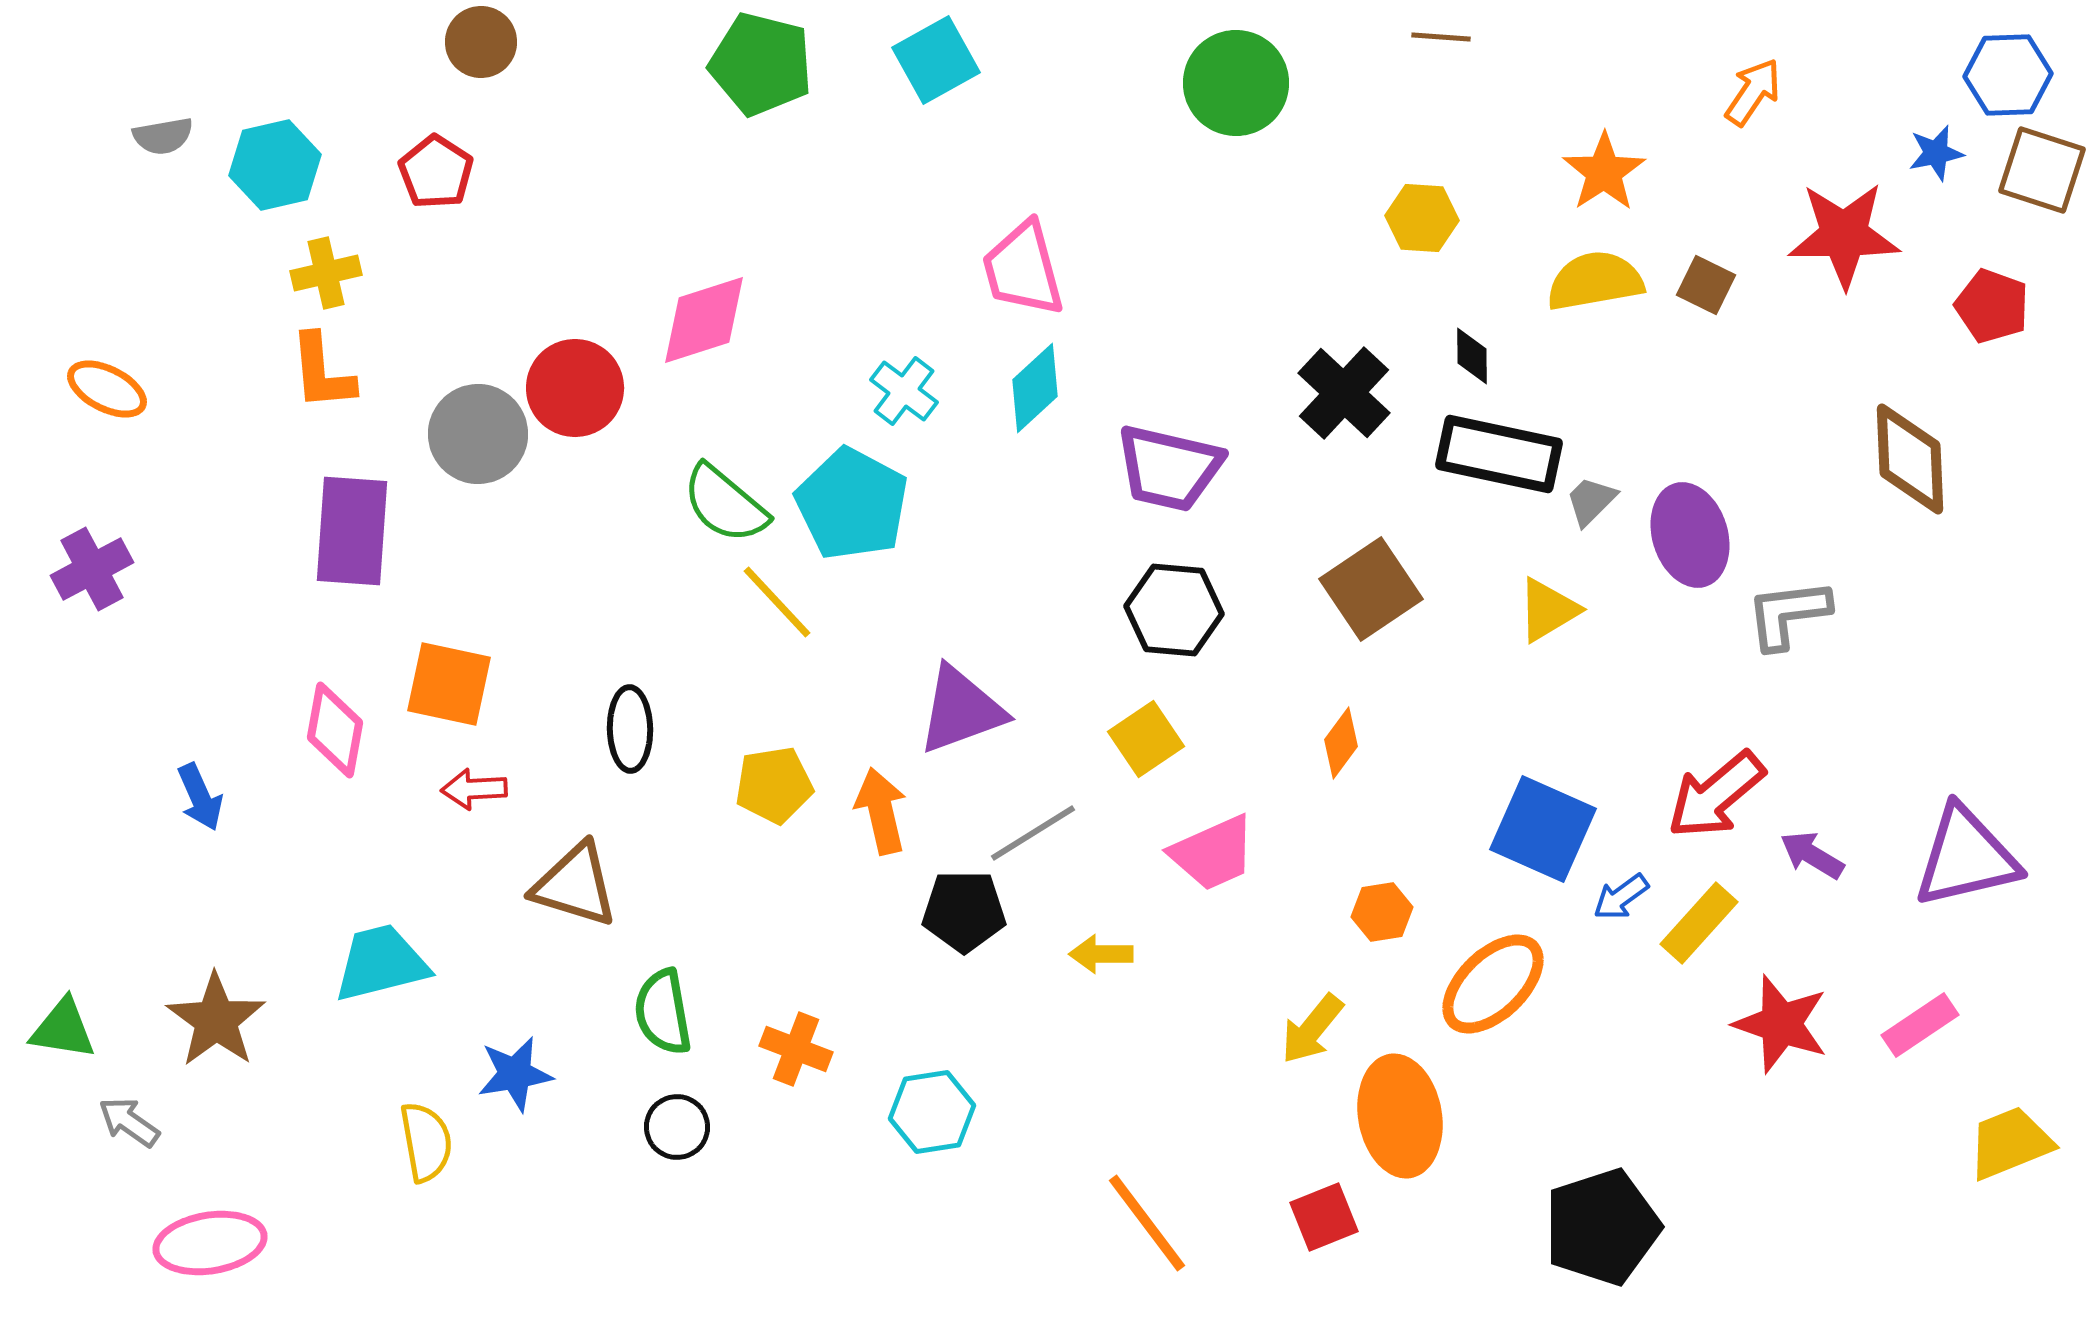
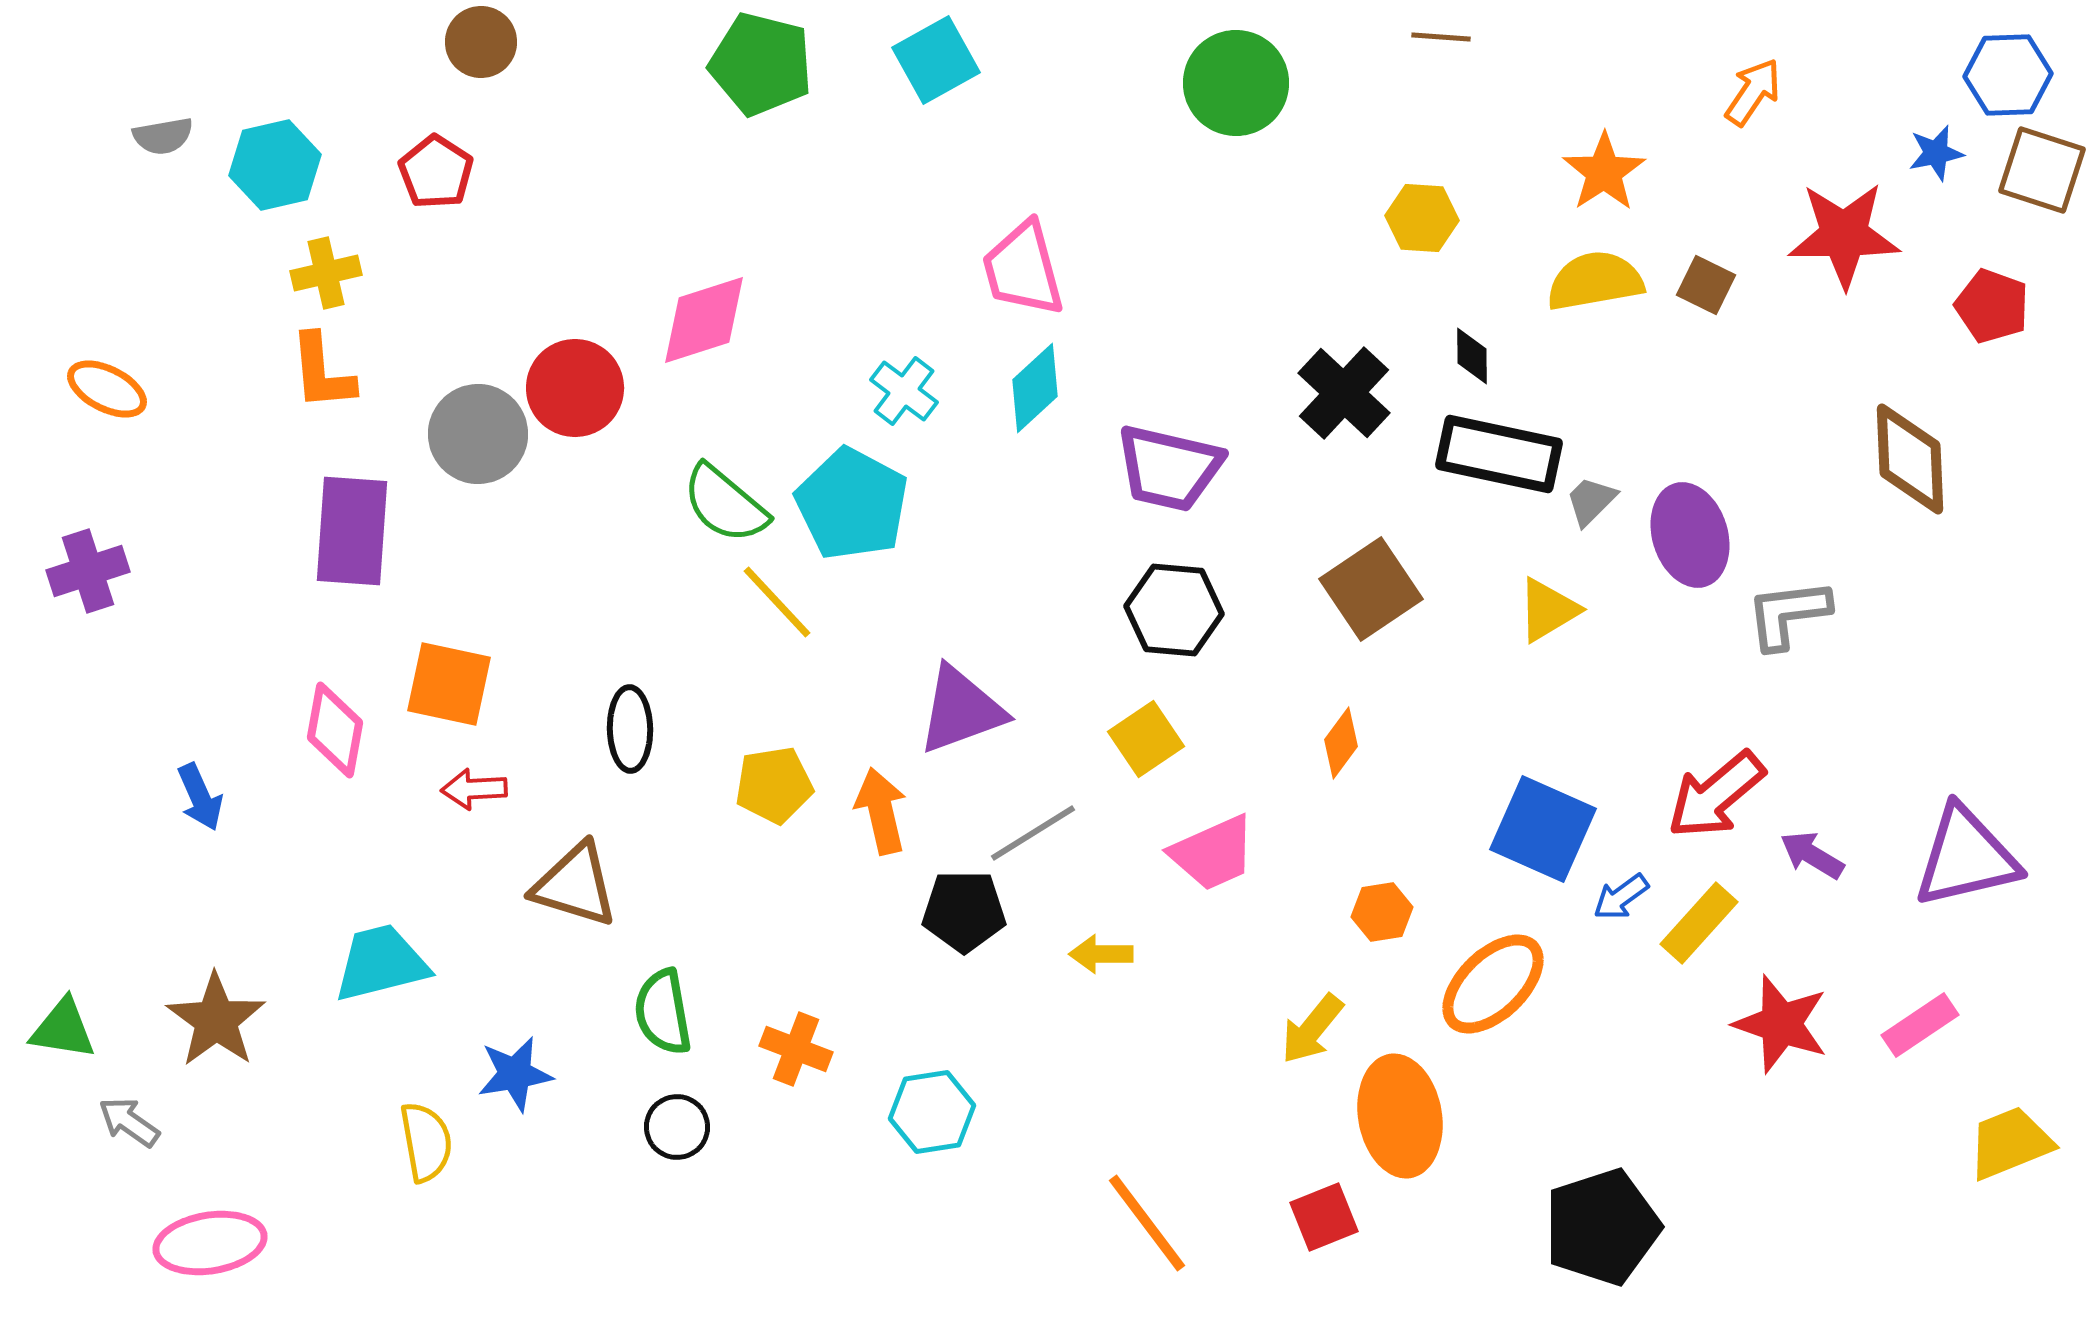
purple cross at (92, 569): moved 4 px left, 2 px down; rotated 10 degrees clockwise
